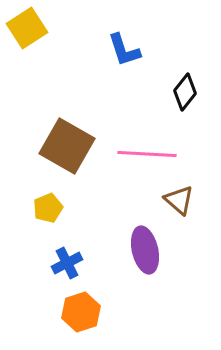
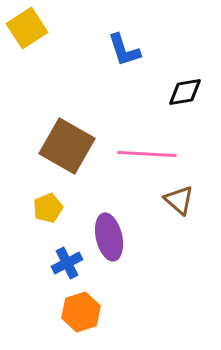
black diamond: rotated 42 degrees clockwise
purple ellipse: moved 36 px left, 13 px up
